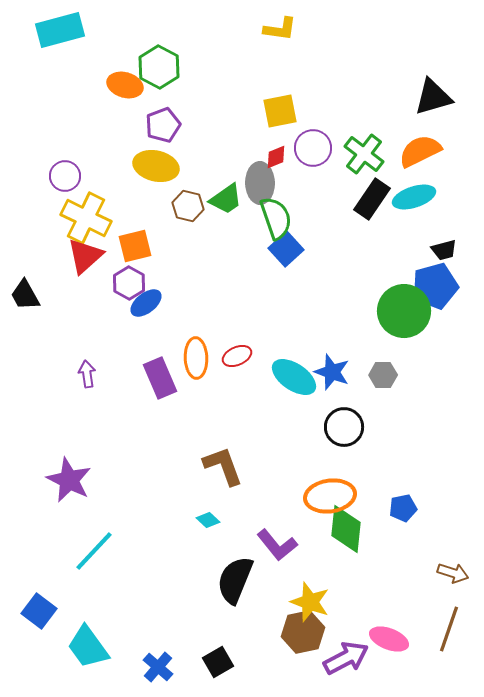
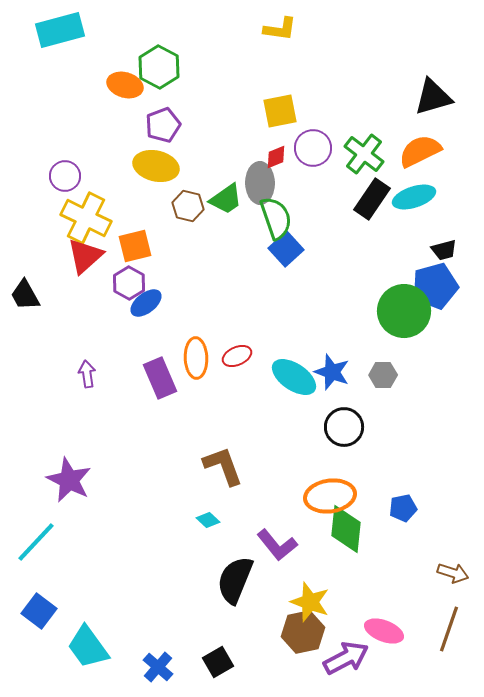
cyan line at (94, 551): moved 58 px left, 9 px up
pink ellipse at (389, 639): moved 5 px left, 8 px up
